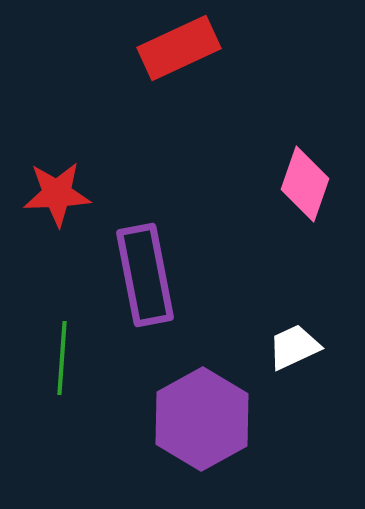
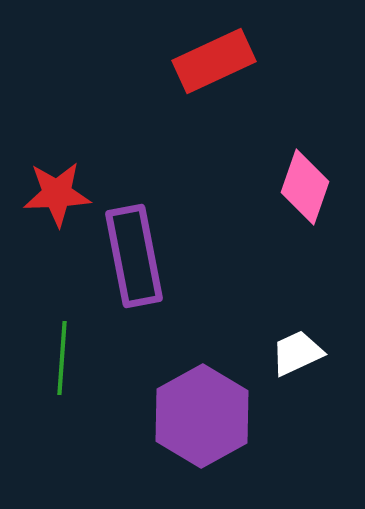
red rectangle: moved 35 px right, 13 px down
pink diamond: moved 3 px down
purple rectangle: moved 11 px left, 19 px up
white trapezoid: moved 3 px right, 6 px down
purple hexagon: moved 3 px up
